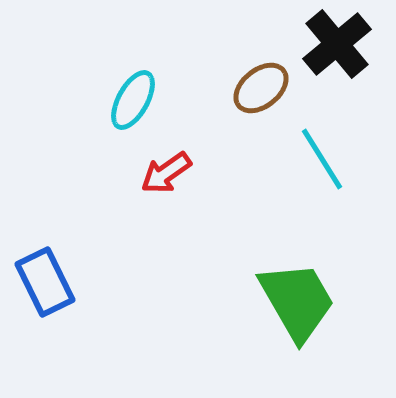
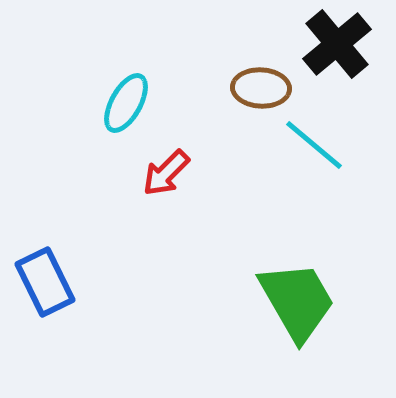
brown ellipse: rotated 42 degrees clockwise
cyan ellipse: moved 7 px left, 3 px down
cyan line: moved 8 px left, 14 px up; rotated 18 degrees counterclockwise
red arrow: rotated 10 degrees counterclockwise
